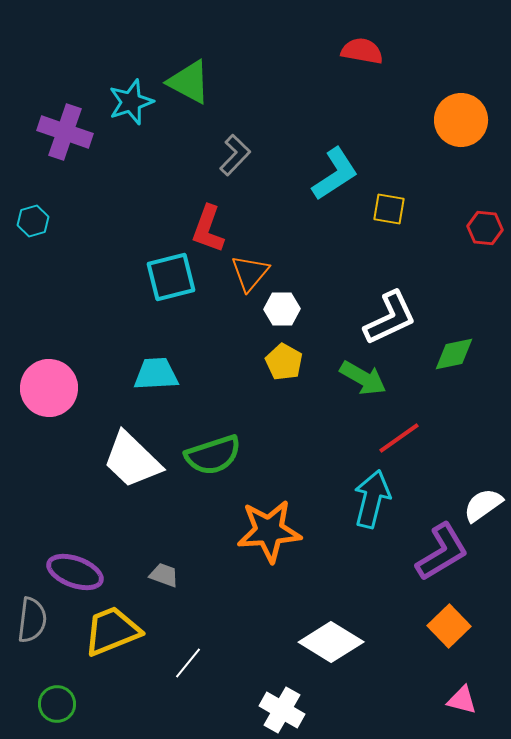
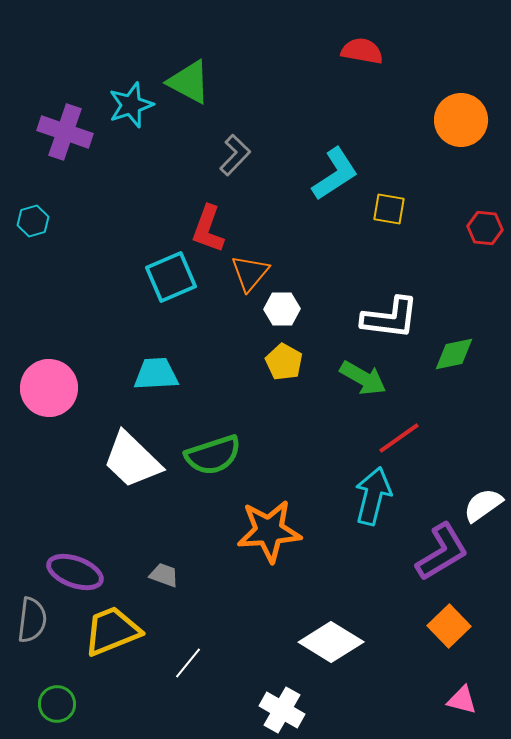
cyan star: moved 3 px down
cyan square: rotated 9 degrees counterclockwise
white L-shape: rotated 32 degrees clockwise
cyan arrow: moved 1 px right, 3 px up
